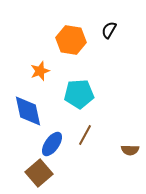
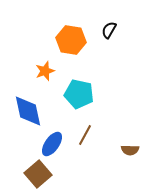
orange star: moved 5 px right
cyan pentagon: rotated 16 degrees clockwise
brown square: moved 1 px left, 1 px down
